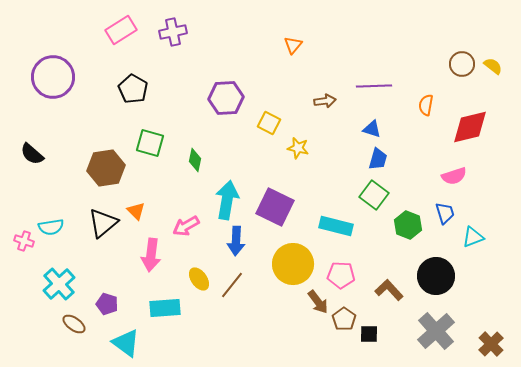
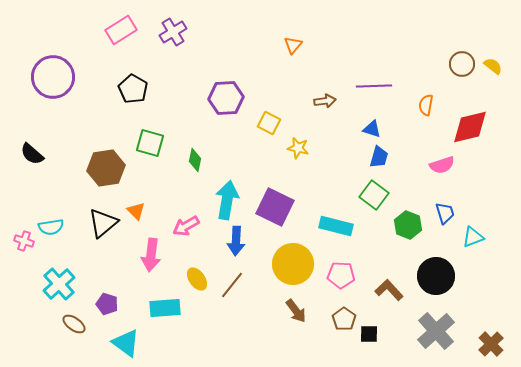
purple cross at (173, 32): rotated 20 degrees counterclockwise
blue trapezoid at (378, 159): moved 1 px right, 2 px up
pink semicircle at (454, 176): moved 12 px left, 11 px up
yellow ellipse at (199, 279): moved 2 px left
brown arrow at (318, 302): moved 22 px left, 9 px down
